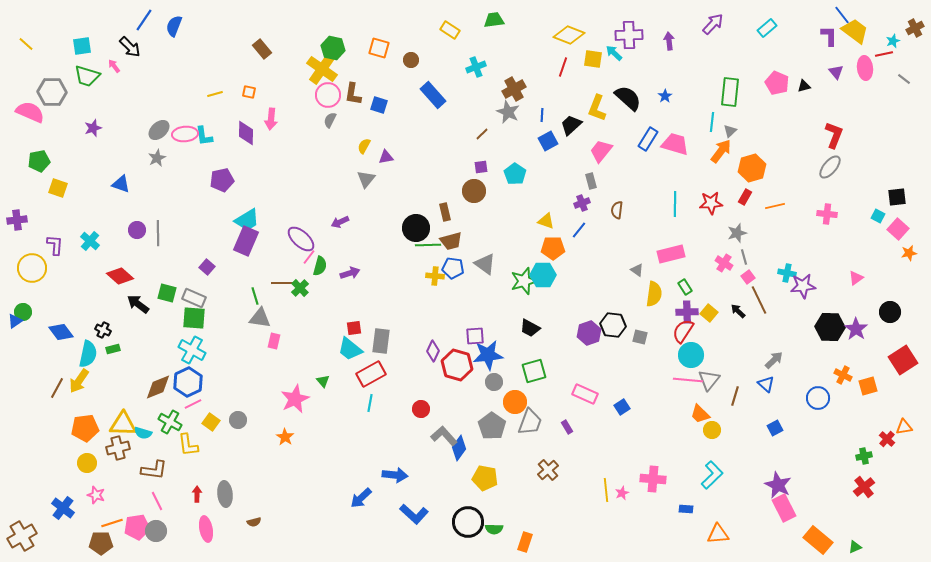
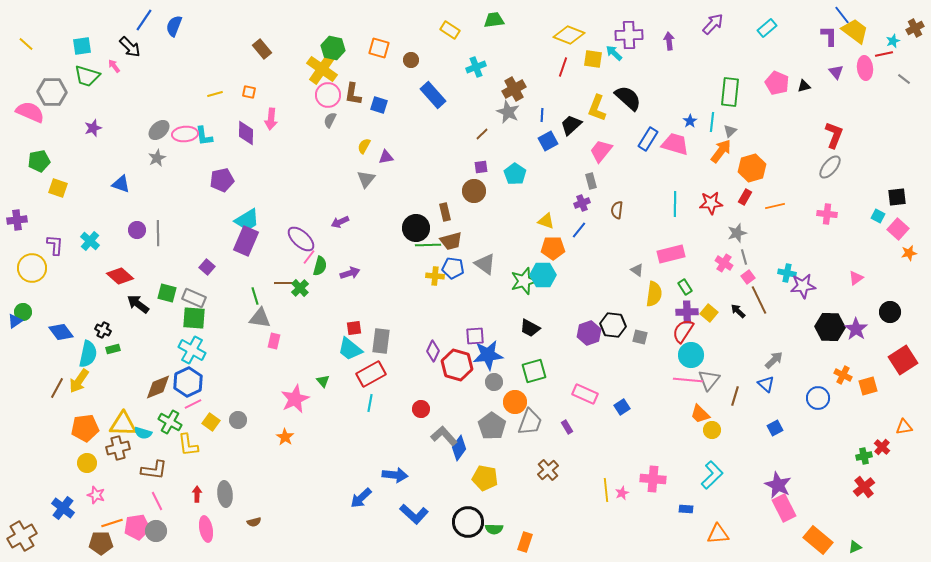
blue star at (665, 96): moved 25 px right, 25 px down
brown line at (282, 283): moved 3 px right
red cross at (887, 439): moved 5 px left, 8 px down
